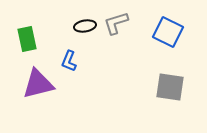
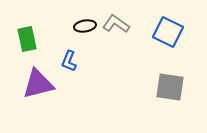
gray L-shape: moved 1 px down; rotated 52 degrees clockwise
